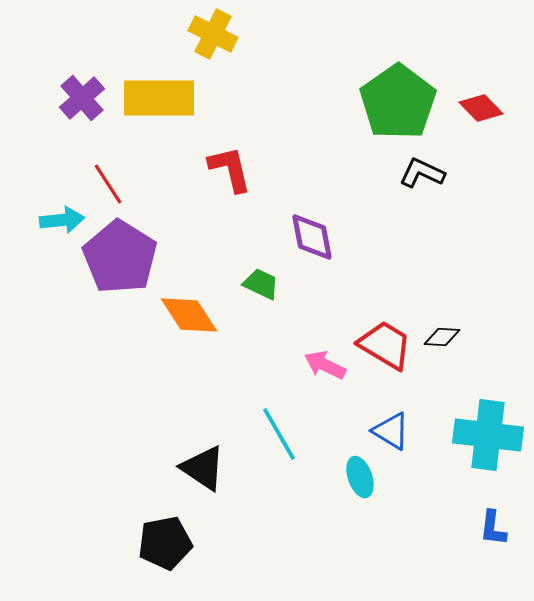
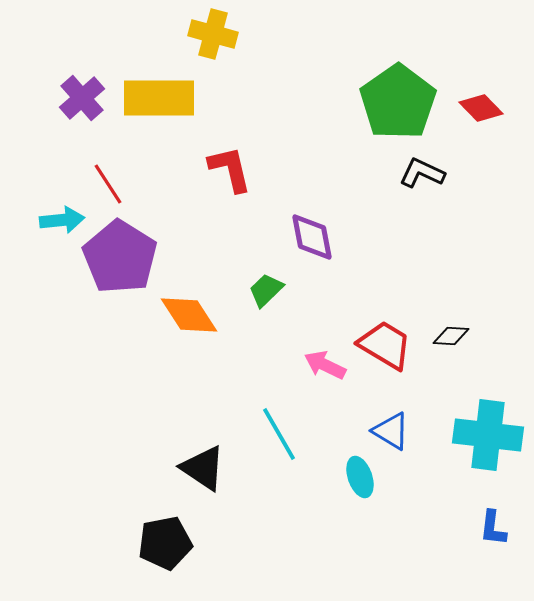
yellow cross: rotated 12 degrees counterclockwise
green trapezoid: moved 5 px right, 6 px down; rotated 69 degrees counterclockwise
black diamond: moved 9 px right, 1 px up
